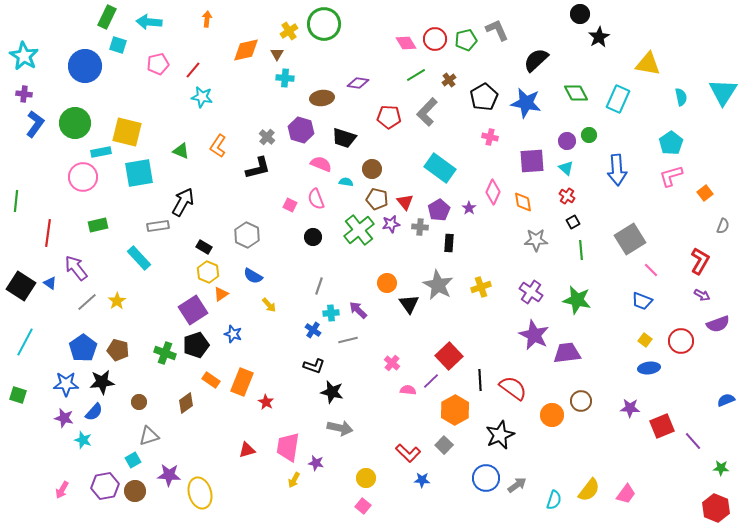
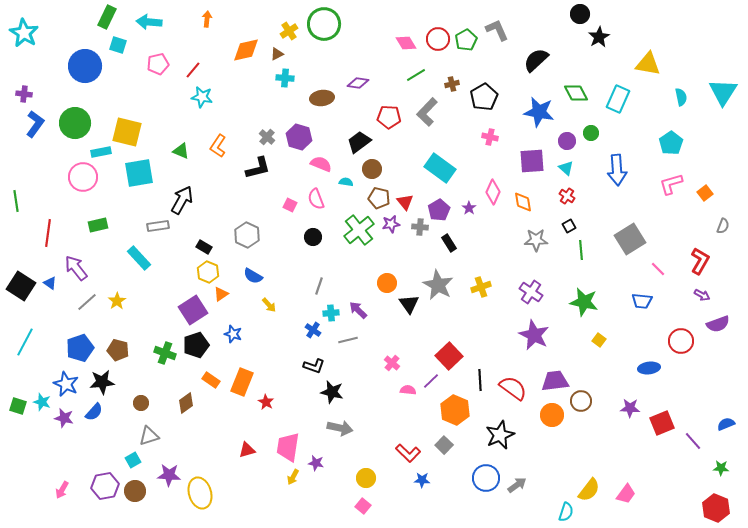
red circle at (435, 39): moved 3 px right
green pentagon at (466, 40): rotated 15 degrees counterclockwise
brown triangle at (277, 54): rotated 32 degrees clockwise
cyan star at (24, 56): moved 23 px up
brown cross at (449, 80): moved 3 px right, 4 px down; rotated 24 degrees clockwise
blue star at (526, 103): moved 13 px right, 9 px down
purple hexagon at (301, 130): moved 2 px left, 7 px down
green circle at (589, 135): moved 2 px right, 2 px up
black trapezoid at (344, 138): moved 15 px right, 4 px down; rotated 125 degrees clockwise
pink L-shape at (671, 176): moved 8 px down
brown pentagon at (377, 199): moved 2 px right, 1 px up
green line at (16, 201): rotated 15 degrees counterclockwise
black arrow at (183, 202): moved 1 px left, 2 px up
black square at (573, 222): moved 4 px left, 4 px down
black rectangle at (449, 243): rotated 36 degrees counterclockwise
pink line at (651, 270): moved 7 px right, 1 px up
green star at (577, 300): moved 7 px right, 2 px down
blue trapezoid at (642, 301): rotated 15 degrees counterclockwise
yellow square at (645, 340): moved 46 px left
blue pentagon at (83, 348): moved 3 px left; rotated 16 degrees clockwise
purple trapezoid at (567, 353): moved 12 px left, 28 px down
blue star at (66, 384): rotated 25 degrees clockwise
green square at (18, 395): moved 11 px down
blue semicircle at (726, 400): moved 24 px down
brown circle at (139, 402): moved 2 px right, 1 px down
orange hexagon at (455, 410): rotated 8 degrees counterclockwise
red square at (662, 426): moved 3 px up
cyan star at (83, 440): moved 41 px left, 38 px up
yellow arrow at (294, 480): moved 1 px left, 3 px up
cyan semicircle at (554, 500): moved 12 px right, 12 px down
